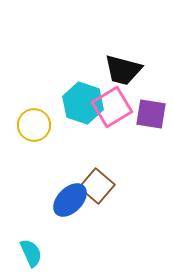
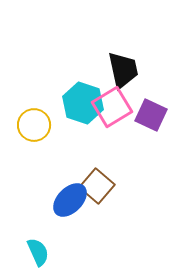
black trapezoid: rotated 117 degrees counterclockwise
purple square: moved 1 px down; rotated 16 degrees clockwise
cyan semicircle: moved 7 px right, 1 px up
